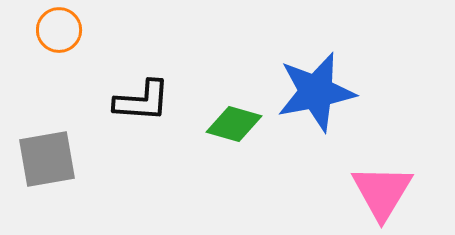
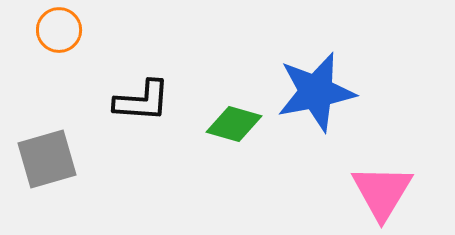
gray square: rotated 6 degrees counterclockwise
